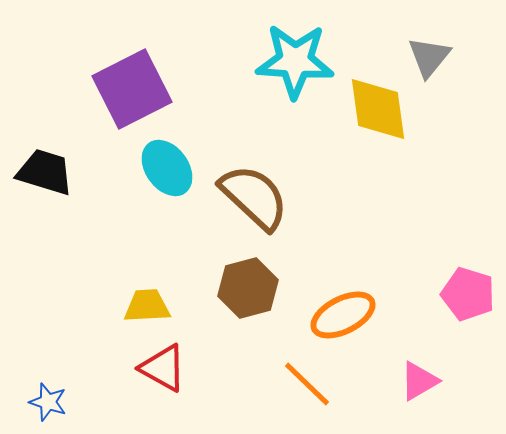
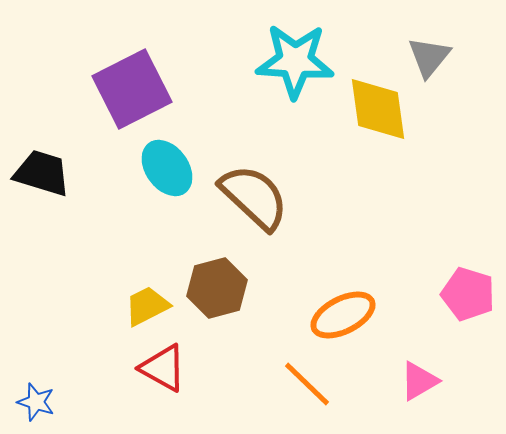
black trapezoid: moved 3 px left, 1 px down
brown hexagon: moved 31 px left
yellow trapezoid: rotated 24 degrees counterclockwise
blue star: moved 12 px left
